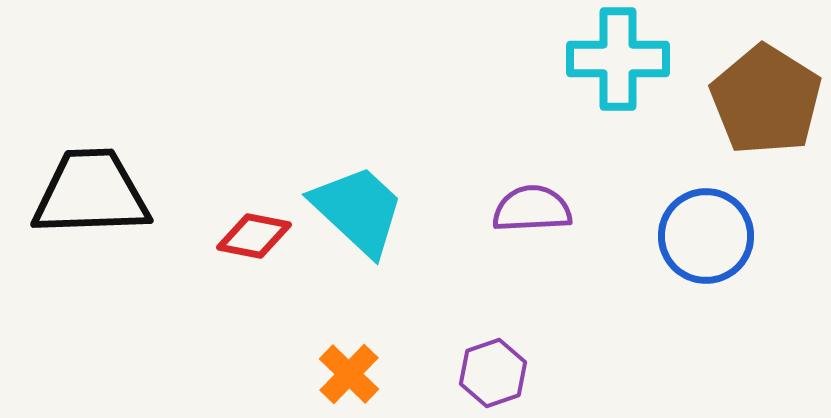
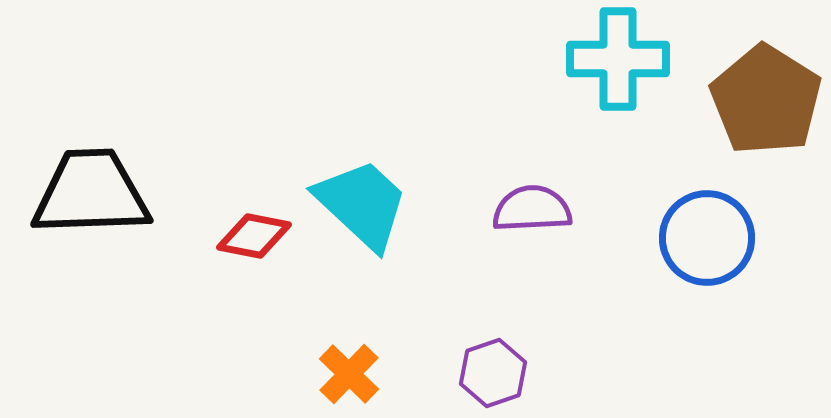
cyan trapezoid: moved 4 px right, 6 px up
blue circle: moved 1 px right, 2 px down
